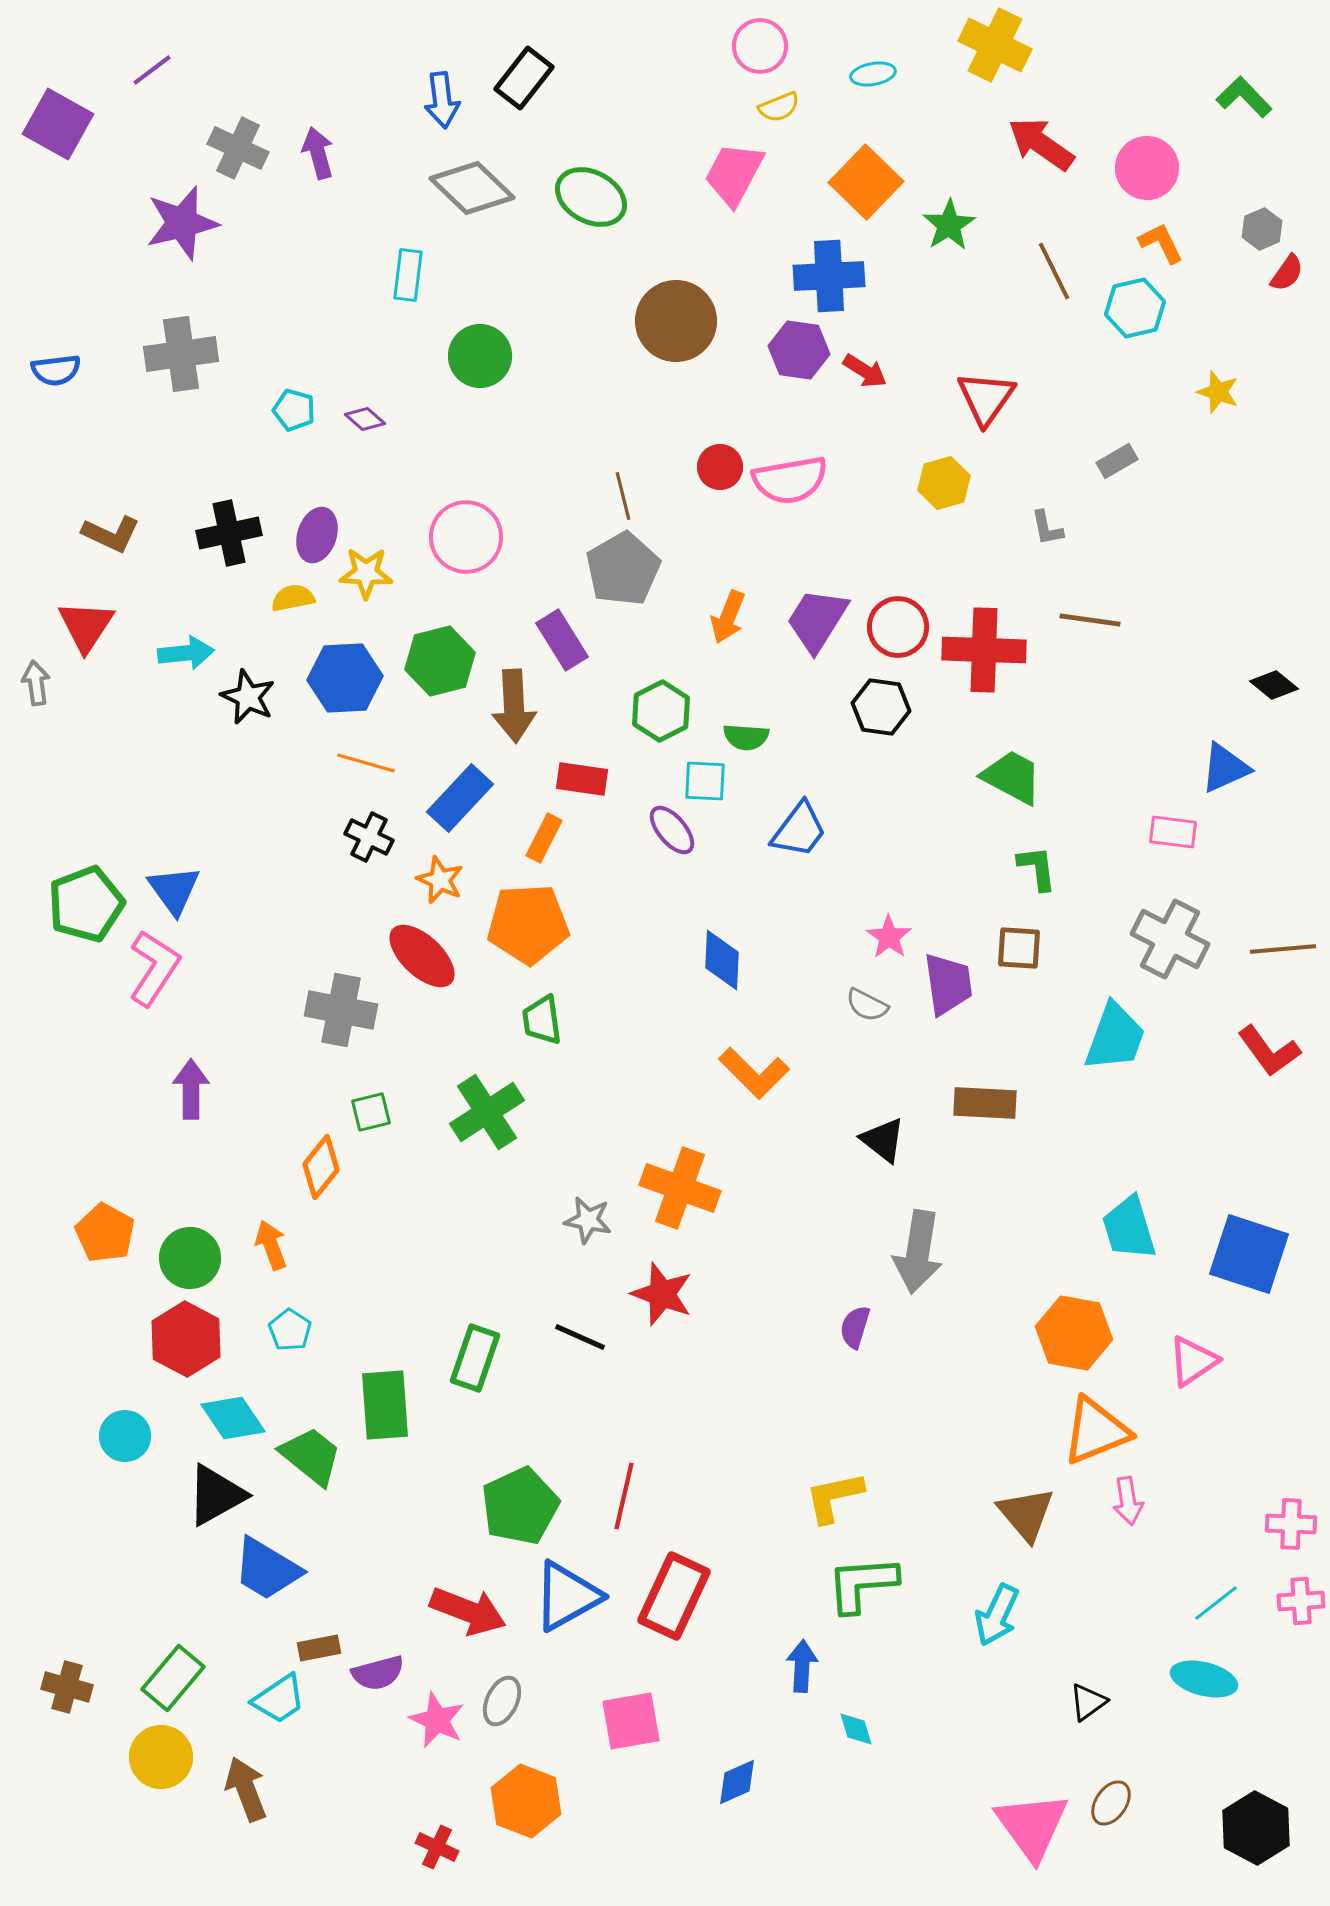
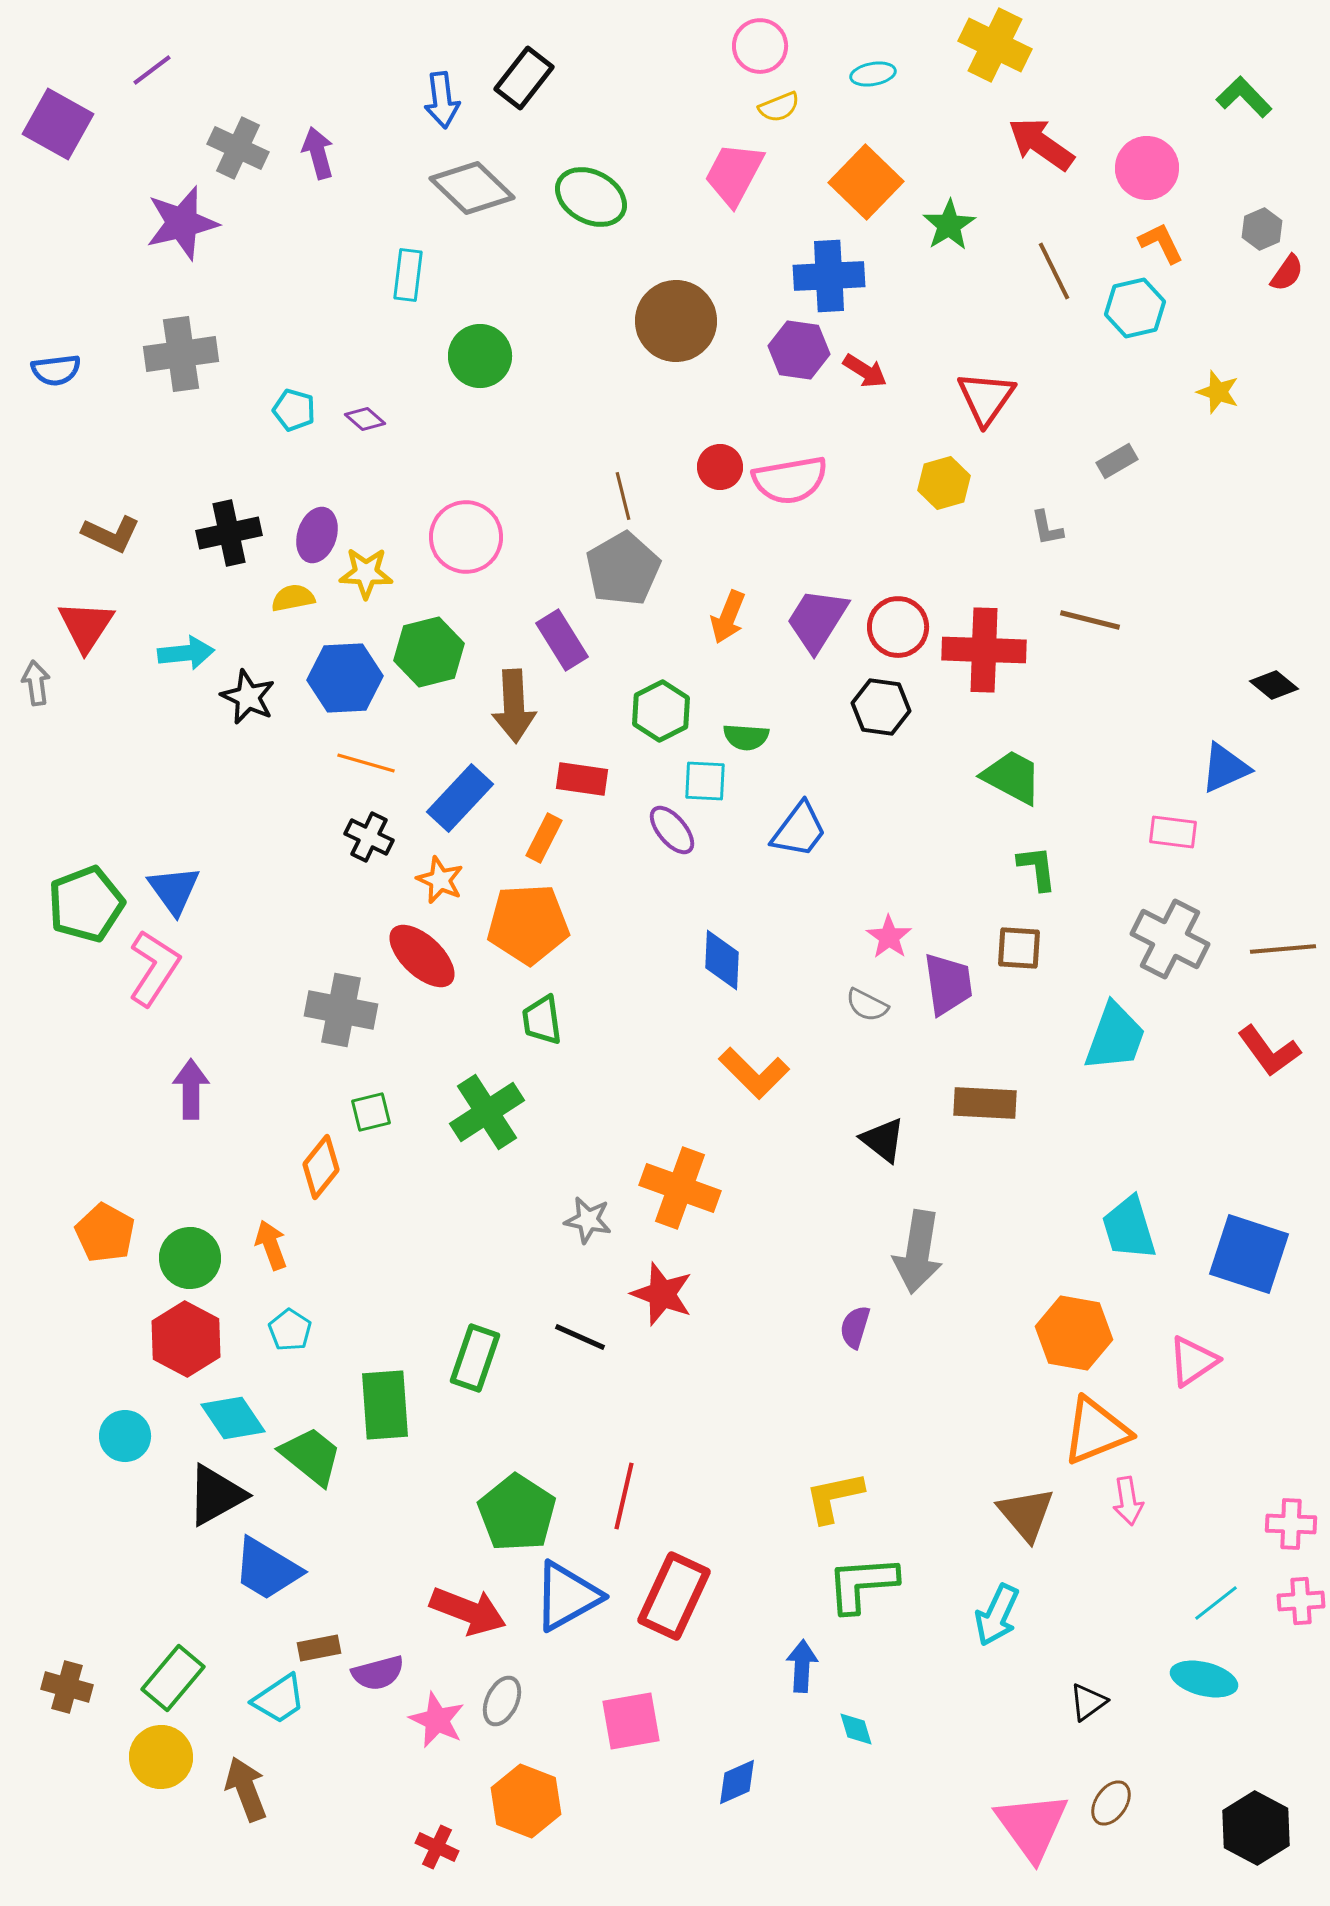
brown line at (1090, 620): rotated 6 degrees clockwise
green hexagon at (440, 661): moved 11 px left, 9 px up
green pentagon at (520, 1506): moved 3 px left, 7 px down; rotated 14 degrees counterclockwise
